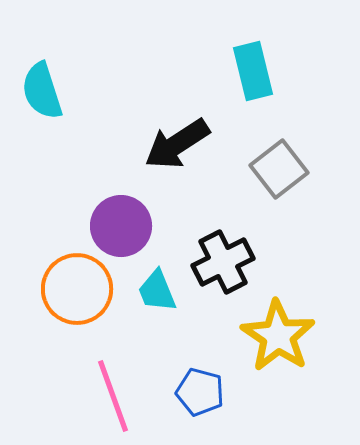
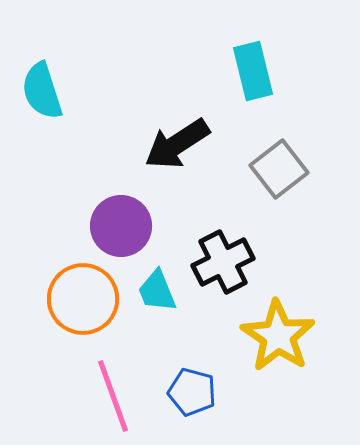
orange circle: moved 6 px right, 10 px down
blue pentagon: moved 8 px left
